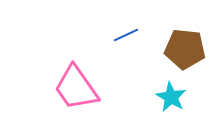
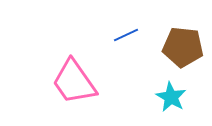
brown pentagon: moved 2 px left, 2 px up
pink trapezoid: moved 2 px left, 6 px up
